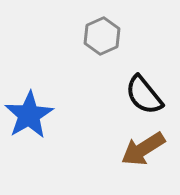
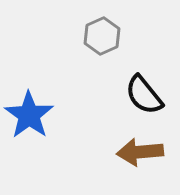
blue star: rotated 6 degrees counterclockwise
brown arrow: moved 3 px left, 3 px down; rotated 27 degrees clockwise
